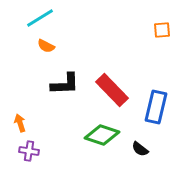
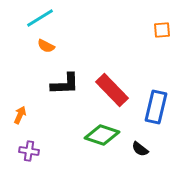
orange arrow: moved 8 px up; rotated 42 degrees clockwise
